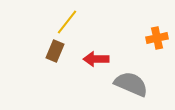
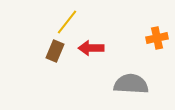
red arrow: moved 5 px left, 11 px up
gray semicircle: rotated 20 degrees counterclockwise
